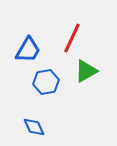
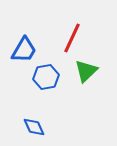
blue trapezoid: moved 4 px left
green triangle: rotated 15 degrees counterclockwise
blue hexagon: moved 5 px up
